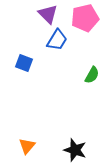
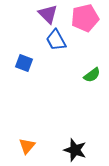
blue trapezoid: moved 1 px left; rotated 120 degrees clockwise
green semicircle: rotated 24 degrees clockwise
